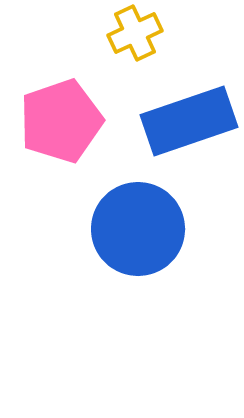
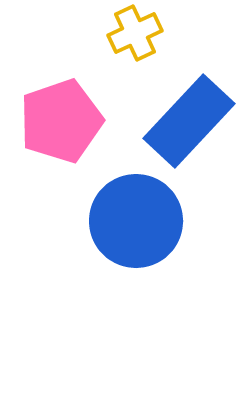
blue rectangle: rotated 28 degrees counterclockwise
blue circle: moved 2 px left, 8 px up
